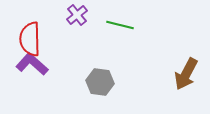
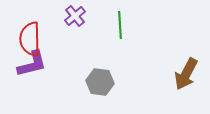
purple cross: moved 2 px left, 1 px down
green line: rotated 72 degrees clockwise
purple L-shape: rotated 124 degrees clockwise
